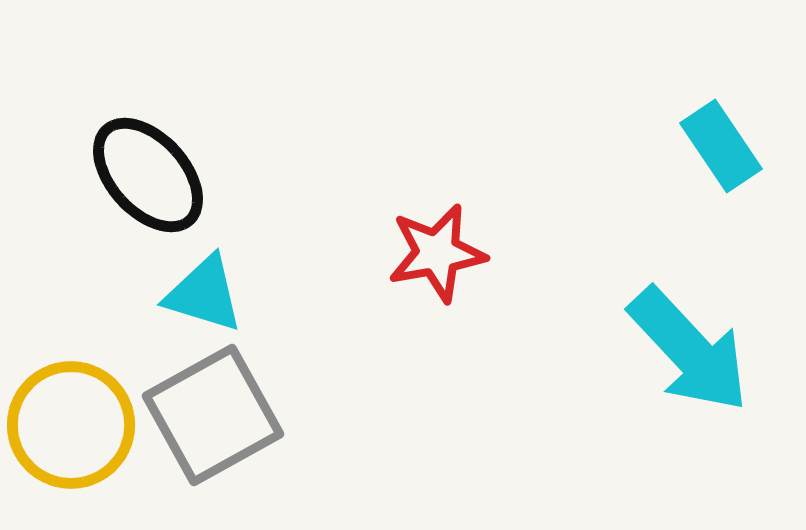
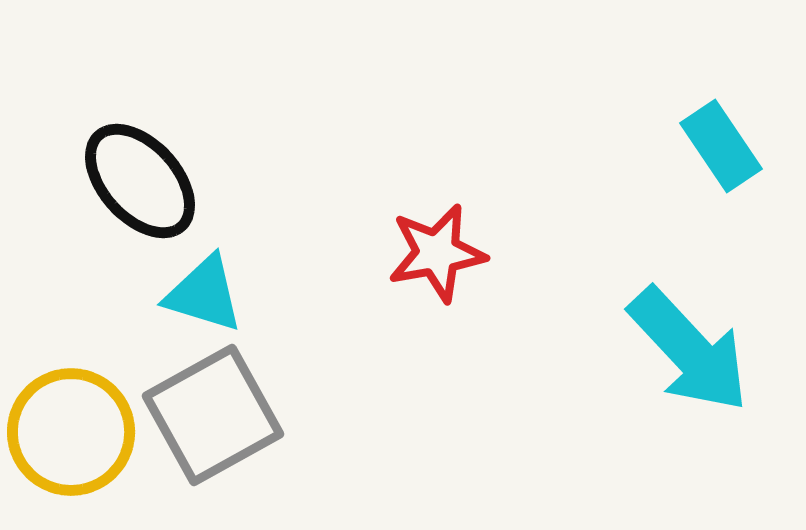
black ellipse: moved 8 px left, 6 px down
yellow circle: moved 7 px down
